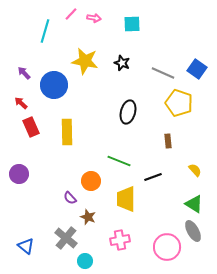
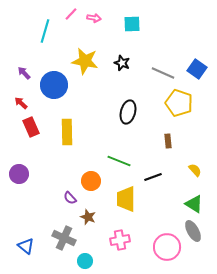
gray cross: moved 2 px left; rotated 15 degrees counterclockwise
